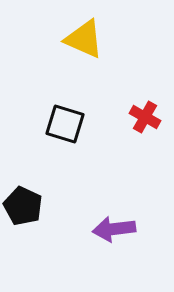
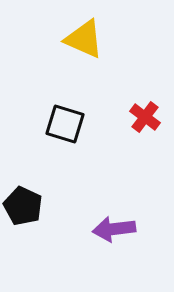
red cross: rotated 8 degrees clockwise
